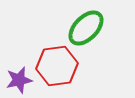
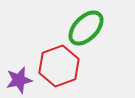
red hexagon: moved 2 px right; rotated 12 degrees counterclockwise
